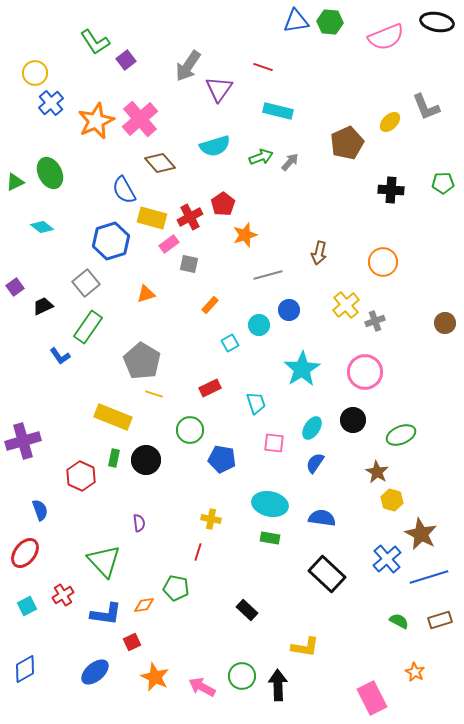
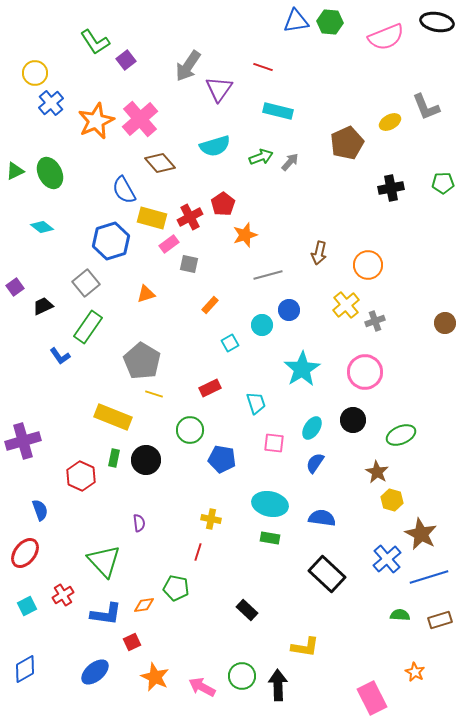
yellow ellipse at (390, 122): rotated 15 degrees clockwise
green triangle at (15, 182): moved 11 px up
black cross at (391, 190): moved 2 px up; rotated 15 degrees counterclockwise
orange circle at (383, 262): moved 15 px left, 3 px down
cyan circle at (259, 325): moved 3 px right
green semicircle at (399, 621): moved 1 px right, 6 px up; rotated 24 degrees counterclockwise
